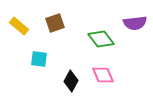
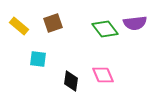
brown square: moved 2 px left
green diamond: moved 4 px right, 10 px up
cyan square: moved 1 px left
black diamond: rotated 20 degrees counterclockwise
